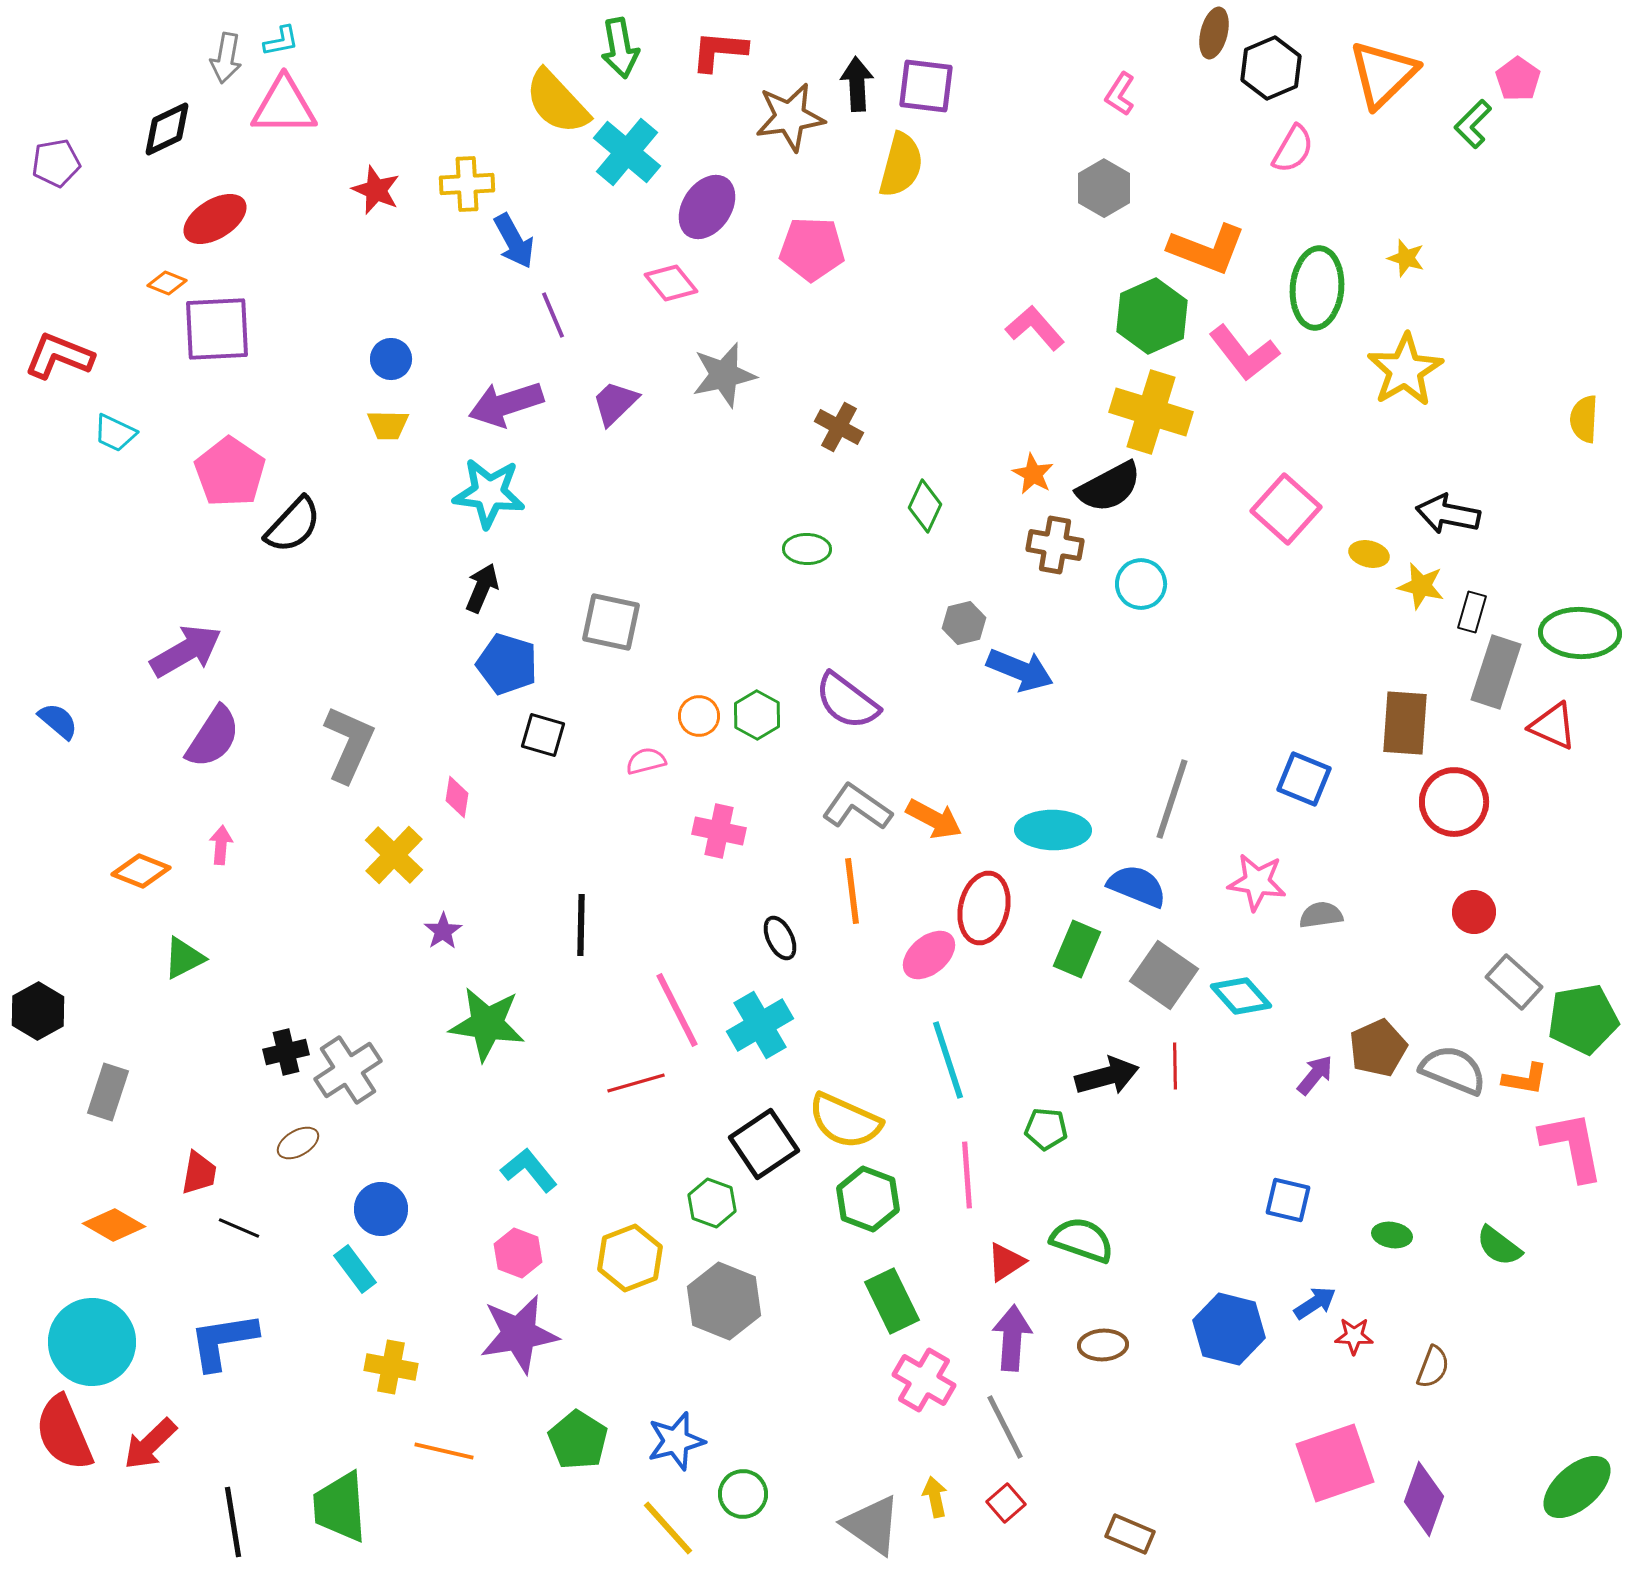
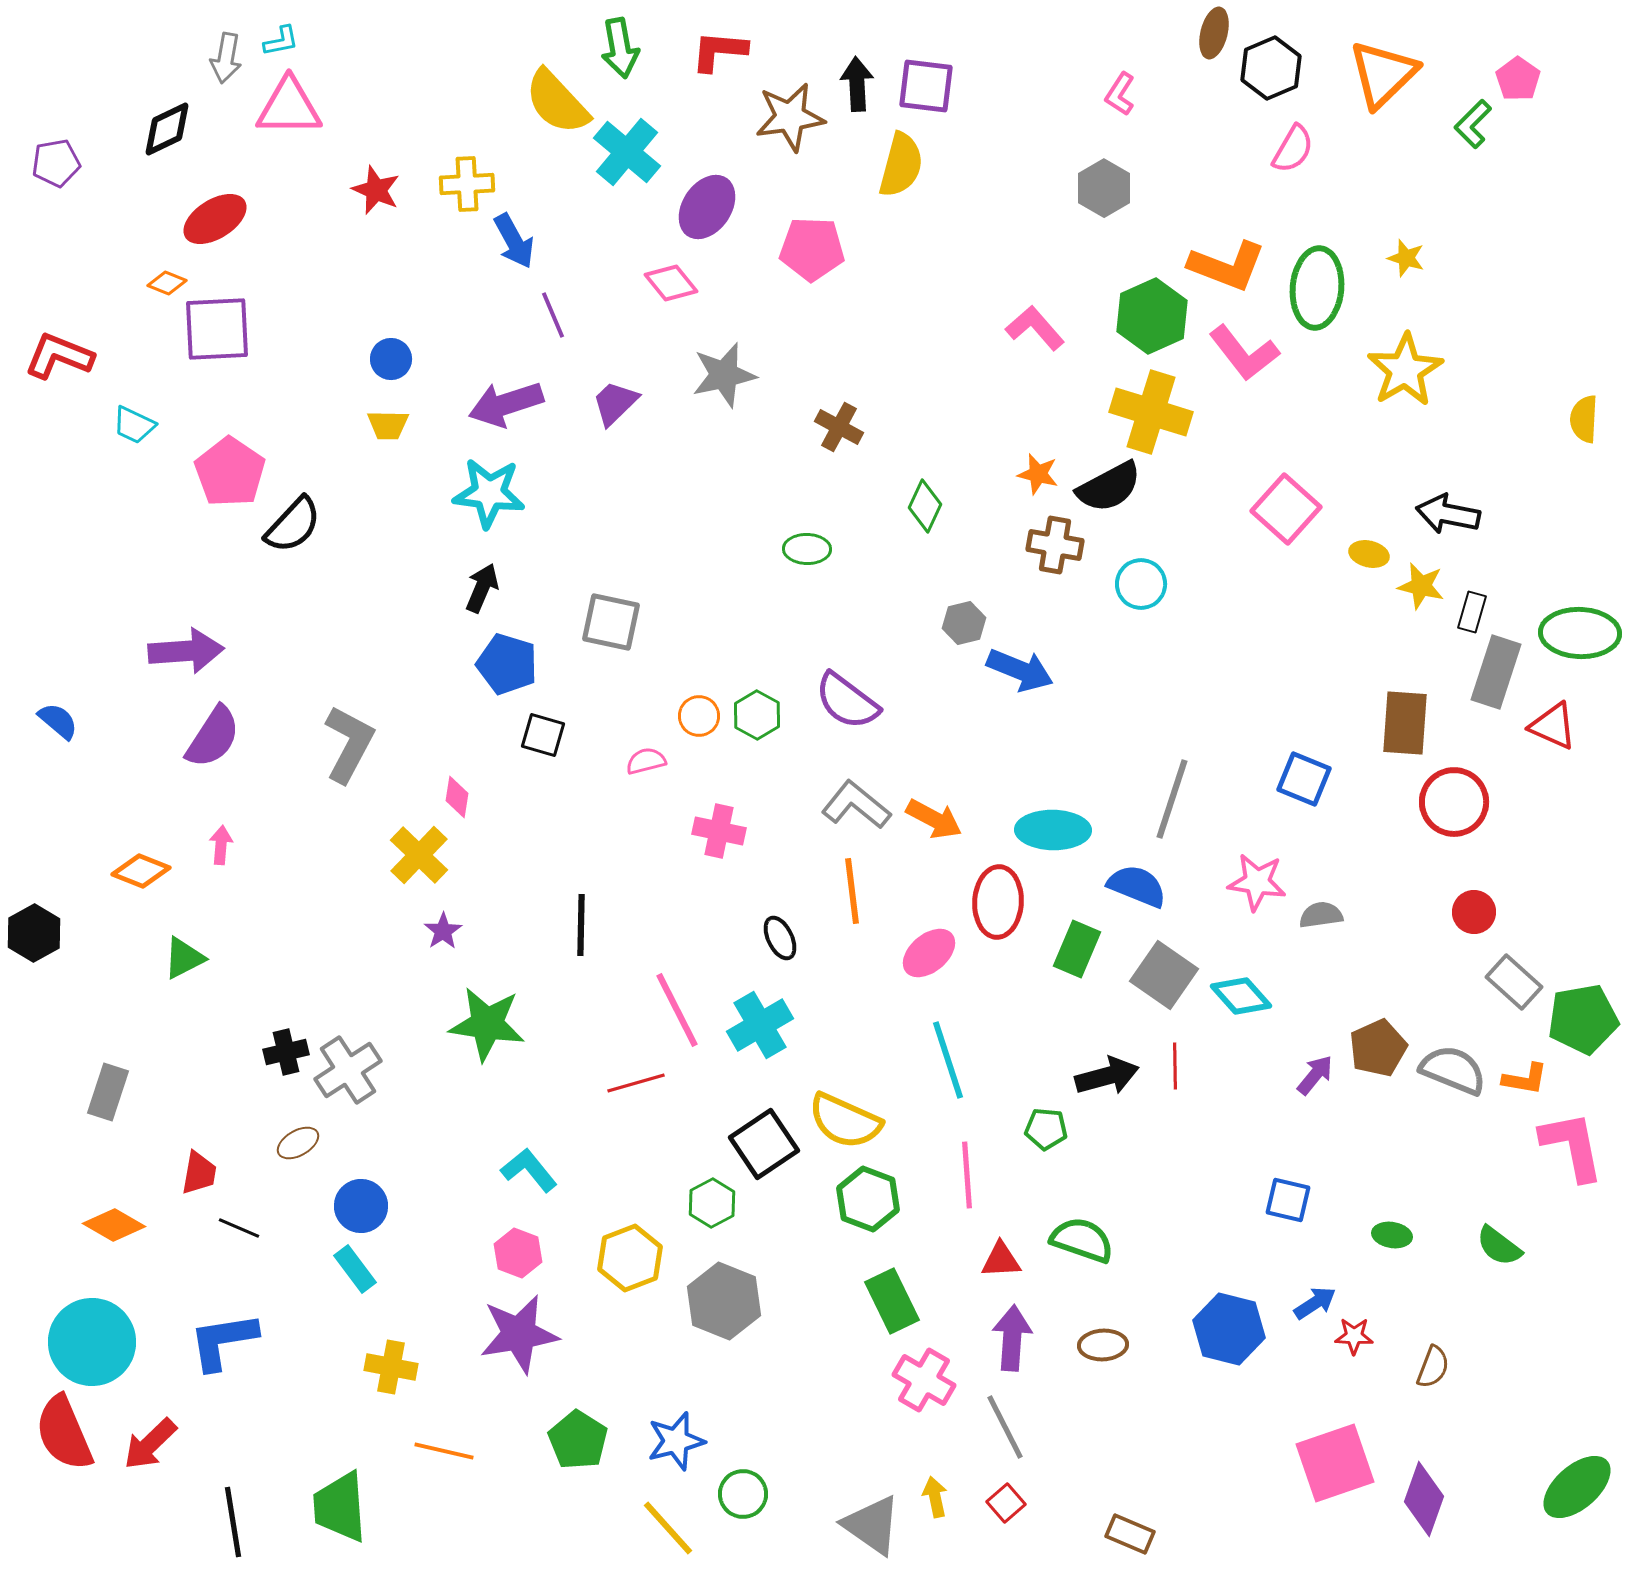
pink triangle at (284, 106): moved 5 px right, 1 px down
orange L-shape at (1207, 249): moved 20 px right, 17 px down
cyan trapezoid at (115, 433): moved 19 px right, 8 px up
orange star at (1033, 474): moved 5 px right; rotated 15 degrees counterclockwise
purple arrow at (186, 651): rotated 26 degrees clockwise
gray L-shape at (349, 744): rotated 4 degrees clockwise
gray L-shape at (857, 807): moved 1 px left, 2 px up; rotated 4 degrees clockwise
yellow cross at (394, 855): moved 25 px right
red ellipse at (984, 908): moved 14 px right, 6 px up; rotated 10 degrees counterclockwise
pink ellipse at (929, 955): moved 2 px up
black hexagon at (38, 1011): moved 4 px left, 78 px up
green hexagon at (712, 1203): rotated 12 degrees clockwise
blue circle at (381, 1209): moved 20 px left, 3 px up
red triangle at (1006, 1262): moved 5 px left, 2 px up; rotated 30 degrees clockwise
